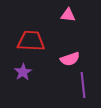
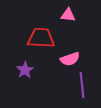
red trapezoid: moved 10 px right, 3 px up
purple star: moved 2 px right, 2 px up
purple line: moved 1 px left
